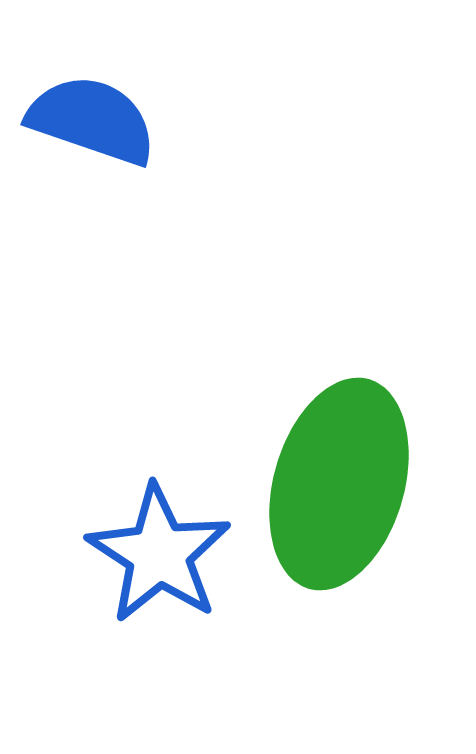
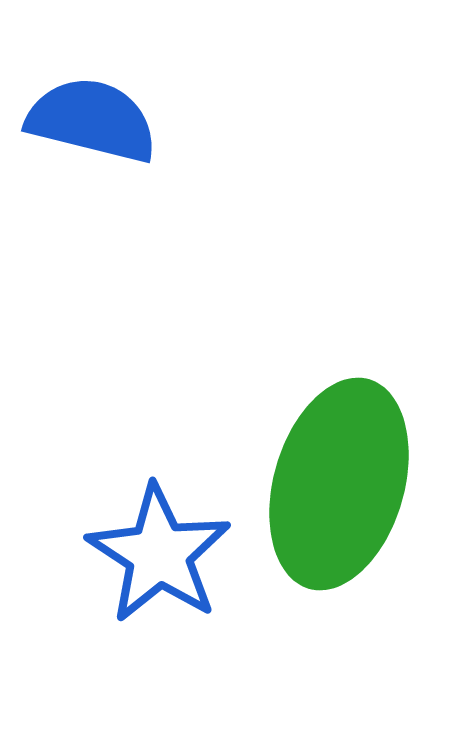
blue semicircle: rotated 5 degrees counterclockwise
